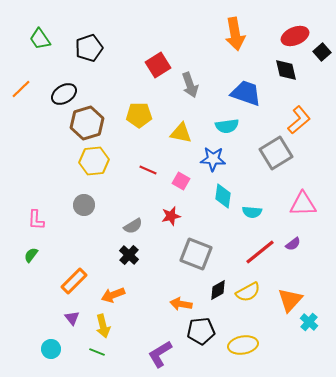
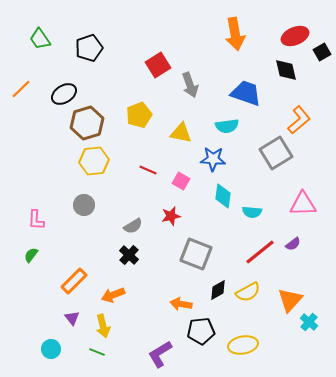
black square at (322, 52): rotated 12 degrees clockwise
yellow pentagon at (139, 115): rotated 20 degrees counterclockwise
